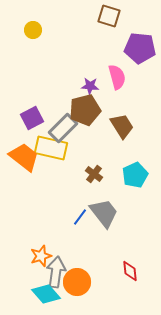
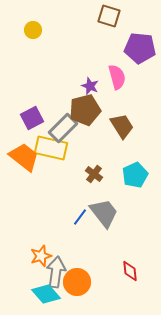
purple star: rotated 18 degrees clockwise
